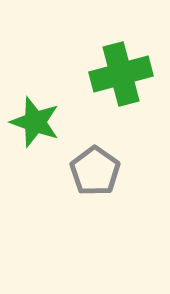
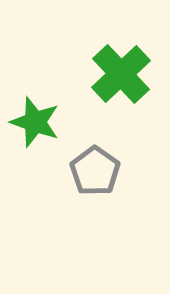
green cross: rotated 28 degrees counterclockwise
